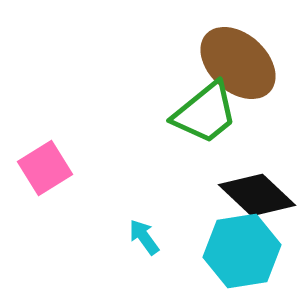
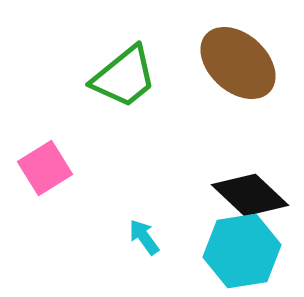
green trapezoid: moved 81 px left, 36 px up
black diamond: moved 7 px left
